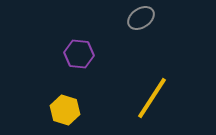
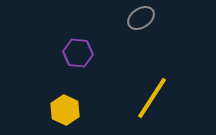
purple hexagon: moved 1 px left, 1 px up
yellow hexagon: rotated 8 degrees clockwise
